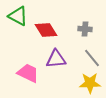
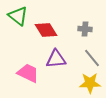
green triangle: rotated 10 degrees clockwise
